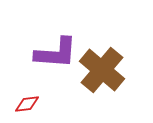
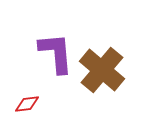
purple L-shape: rotated 99 degrees counterclockwise
